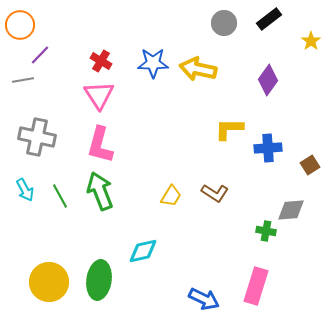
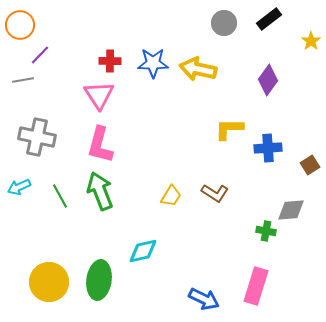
red cross: moved 9 px right; rotated 30 degrees counterclockwise
cyan arrow: moved 6 px left, 3 px up; rotated 95 degrees clockwise
